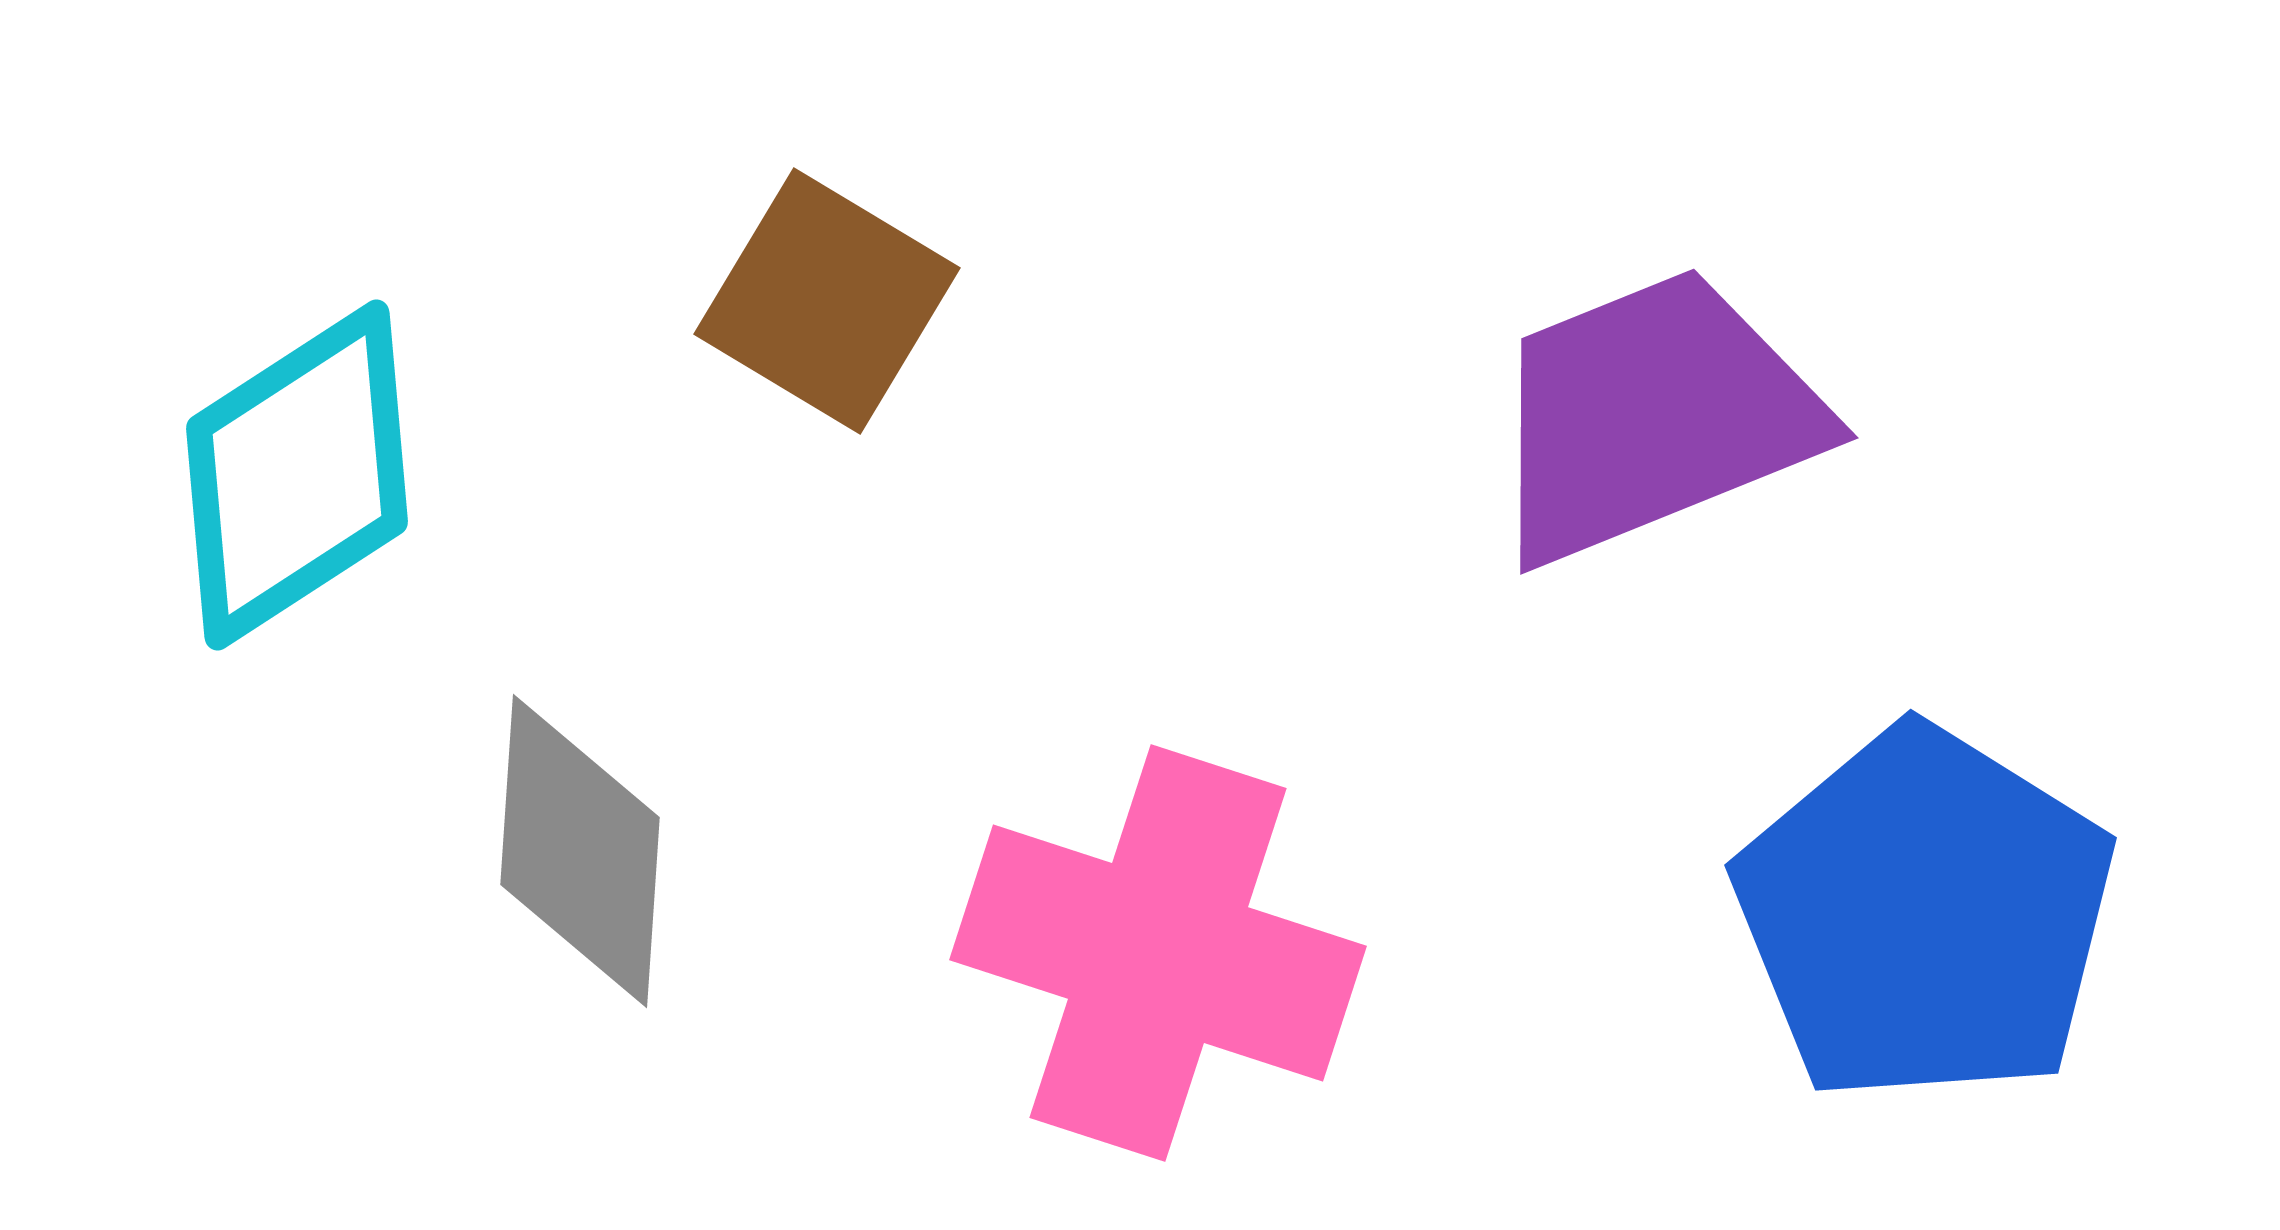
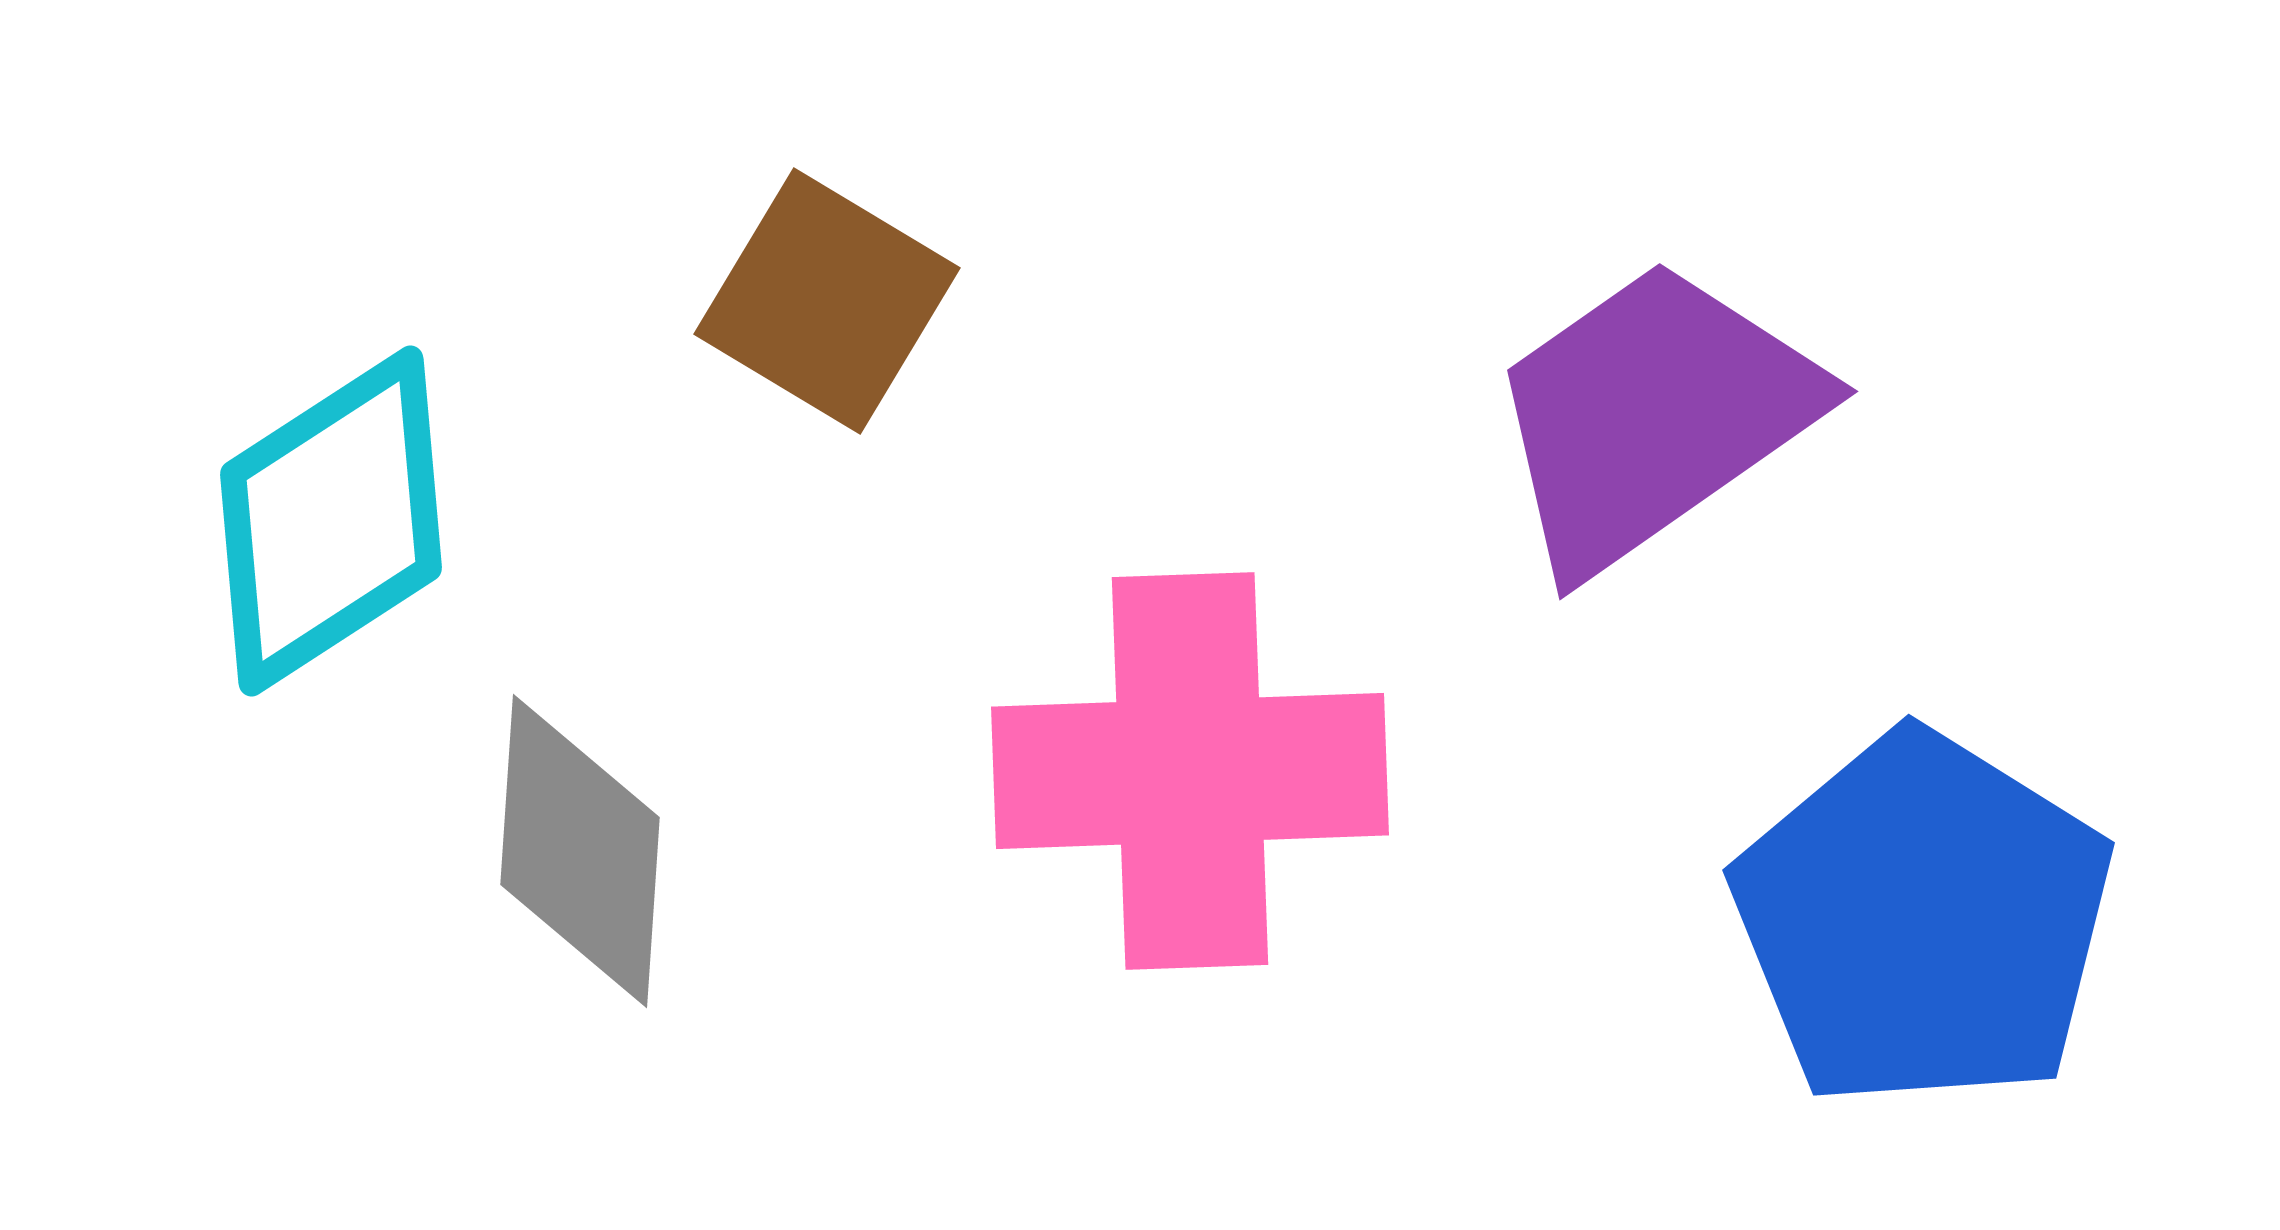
purple trapezoid: rotated 13 degrees counterclockwise
cyan diamond: moved 34 px right, 46 px down
blue pentagon: moved 2 px left, 5 px down
pink cross: moved 32 px right, 182 px up; rotated 20 degrees counterclockwise
